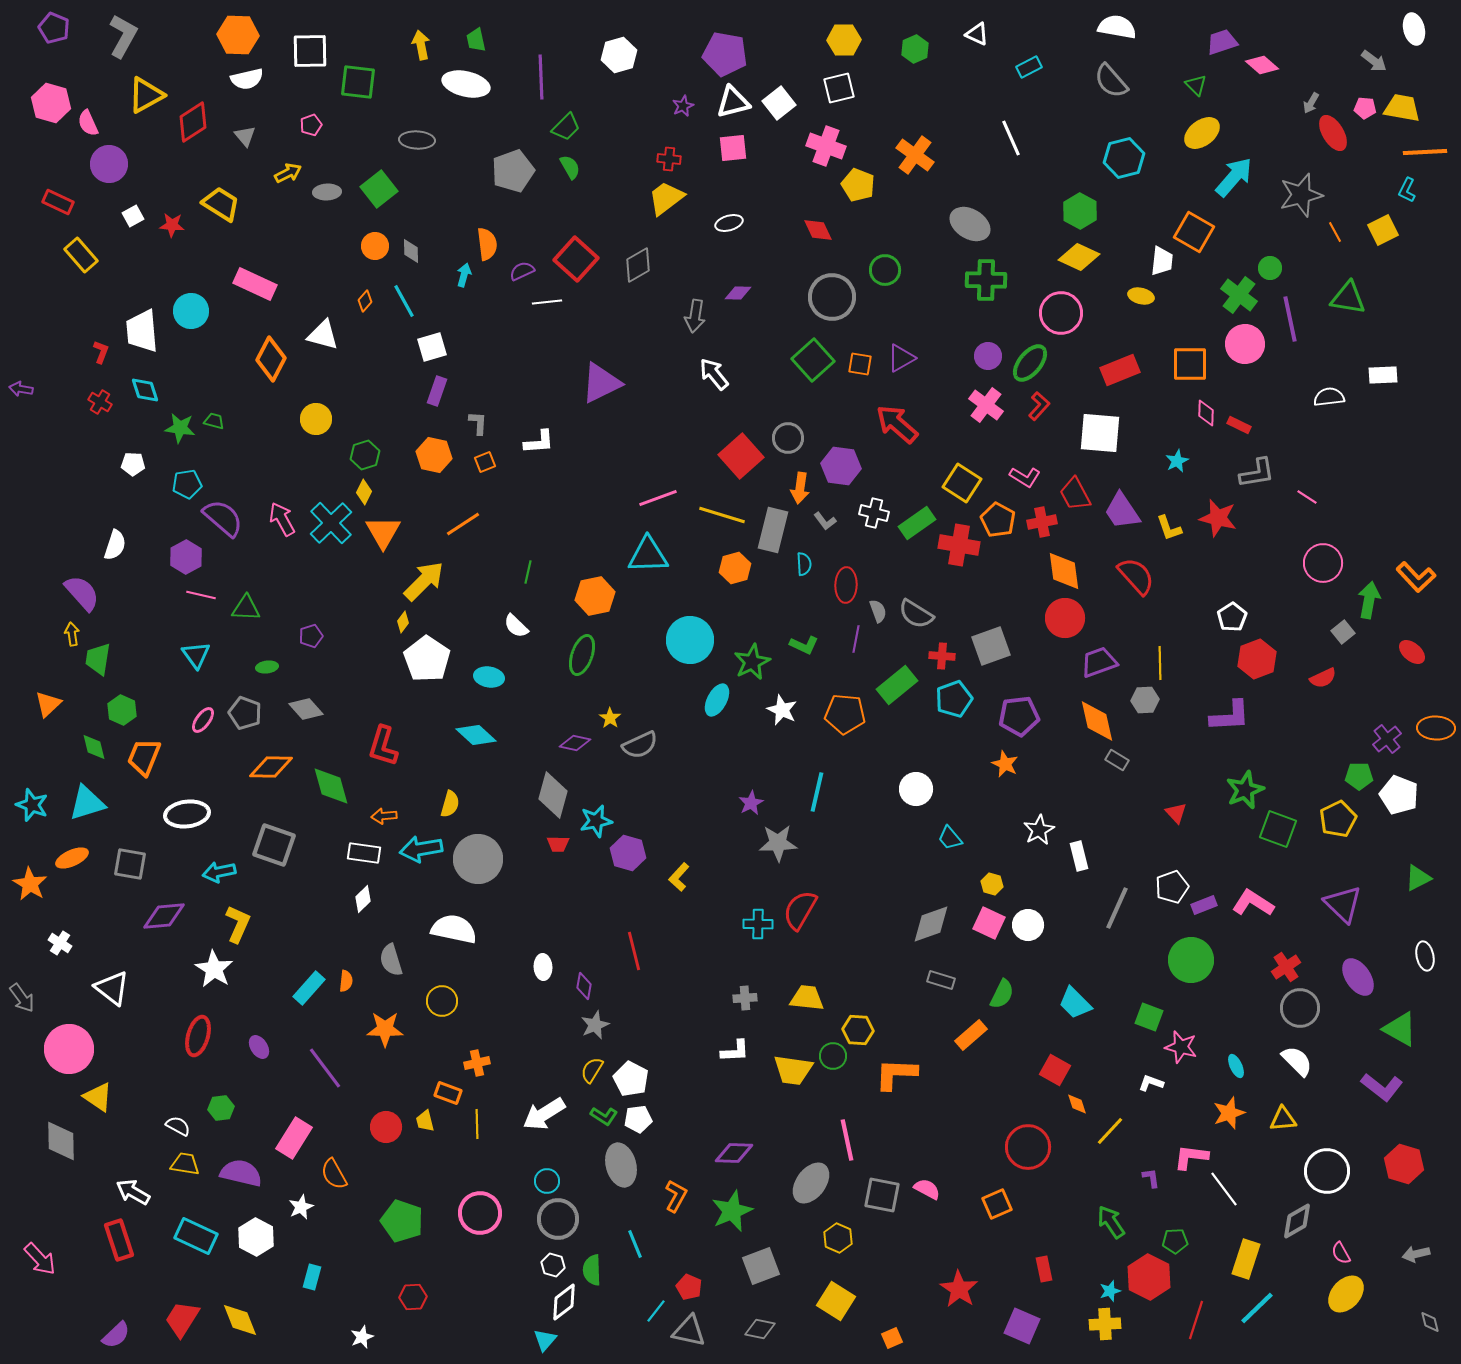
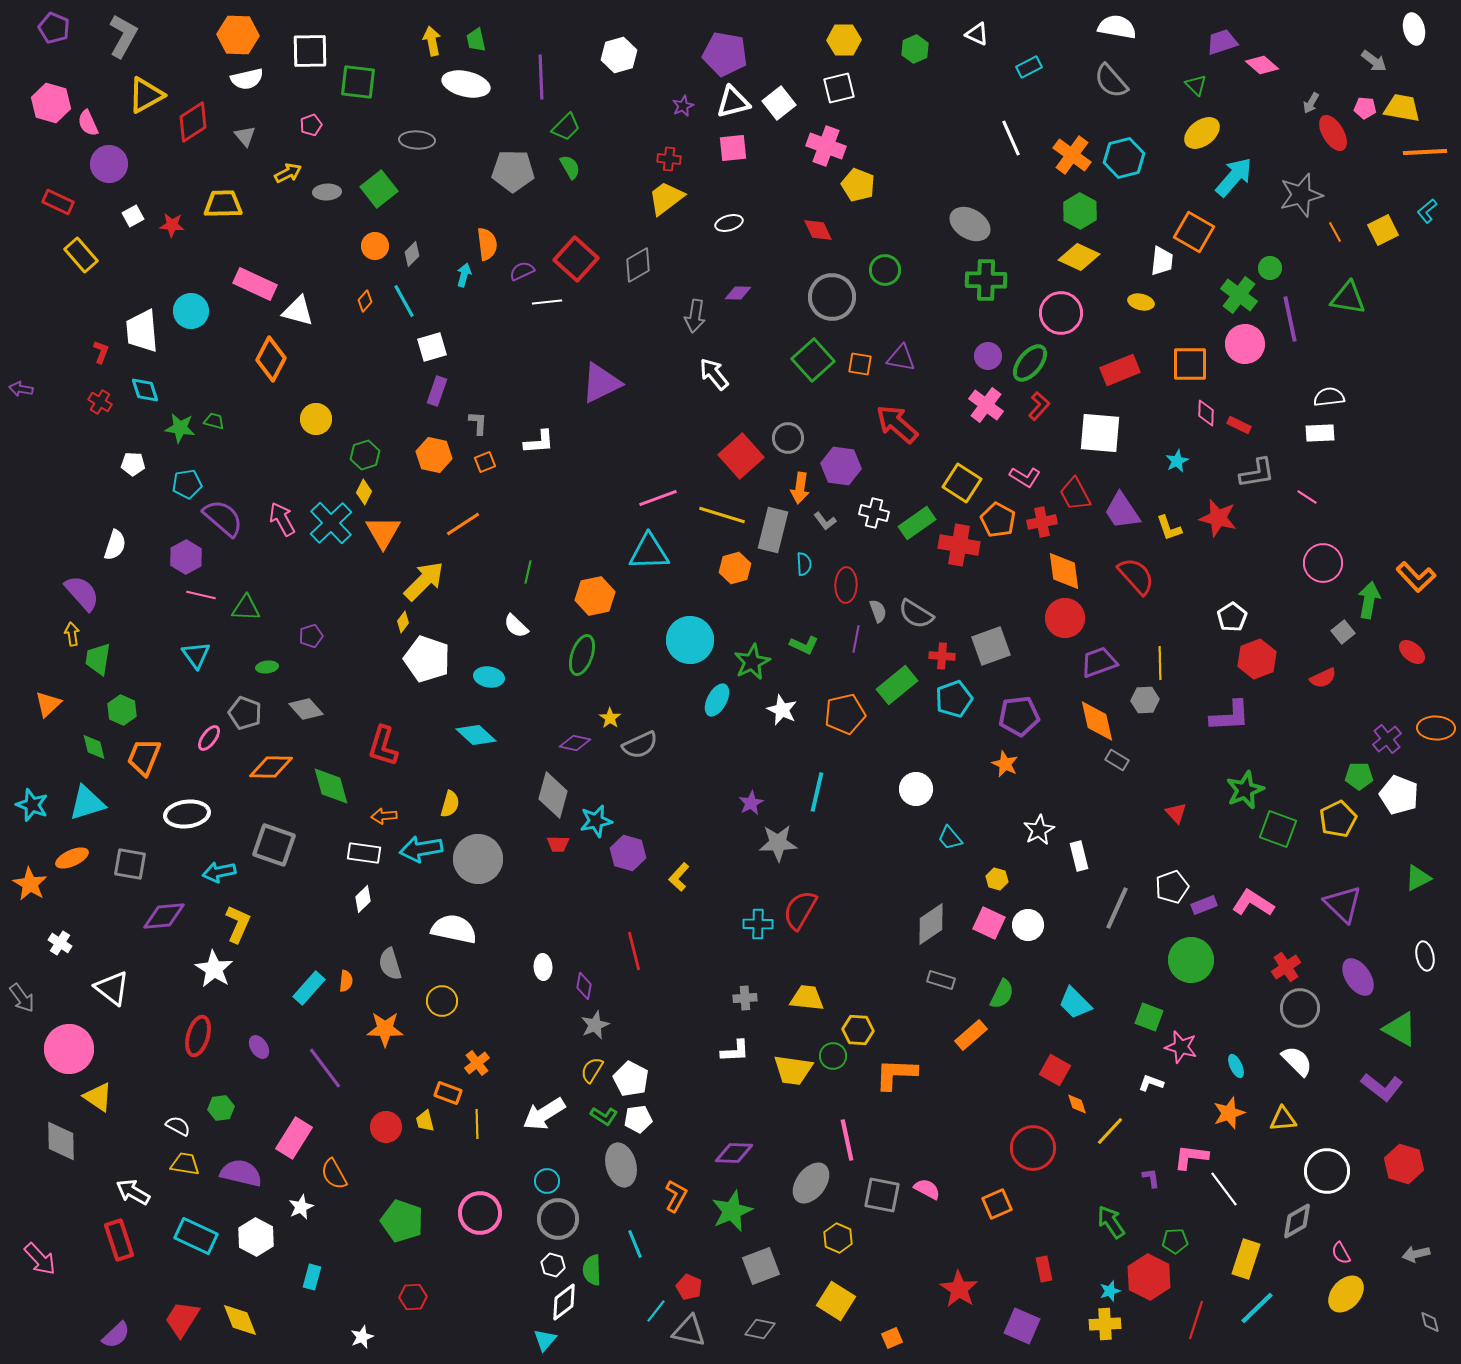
yellow arrow at (421, 45): moved 11 px right, 4 px up
orange cross at (915, 155): moved 157 px right
gray pentagon at (513, 171): rotated 21 degrees clockwise
cyan L-shape at (1407, 190): moved 20 px right, 21 px down; rotated 25 degrees clockwise
yellow trapezoid at (221, 204): moved 2 px right; rotated 33 degrees counterclockwise
gray diamond at (411, 251): moved 1 px right, 3 px down; rotated 45 degrees clockwise
yellow ellipse at (1141, 296): moved 6 px down
white triangle at (323, 335): moved 25 px left, 24 px up
purple triangle at (901, 358): rotated 40 degrees clockwise
white rectangle at (1383, 375): moved 63 px left, 58 px down
cyan triangle at (648, 555): moved 1 px right, 3 px up
white pentagon at (427, 659): rotated 15 degrees counterclockwise
orange pentagon at (845, 714): rotated 18 degrees counterclockwise
pink ellipse at (203, 720): moved 6 px right, 18 px down
yellow hexagon at (992, 884): moved 5 px right, 5 px up
gray diamond at (931, 924): rotated 15 degrees counterclockwise
gray semicircle at (391, 960): moved 1 px left, 4 px down
orange cross at (477, 1063): rotated 25 degrees counterclockwise
red circle at (1028, 1147): moved 5 px right, 1 px down
